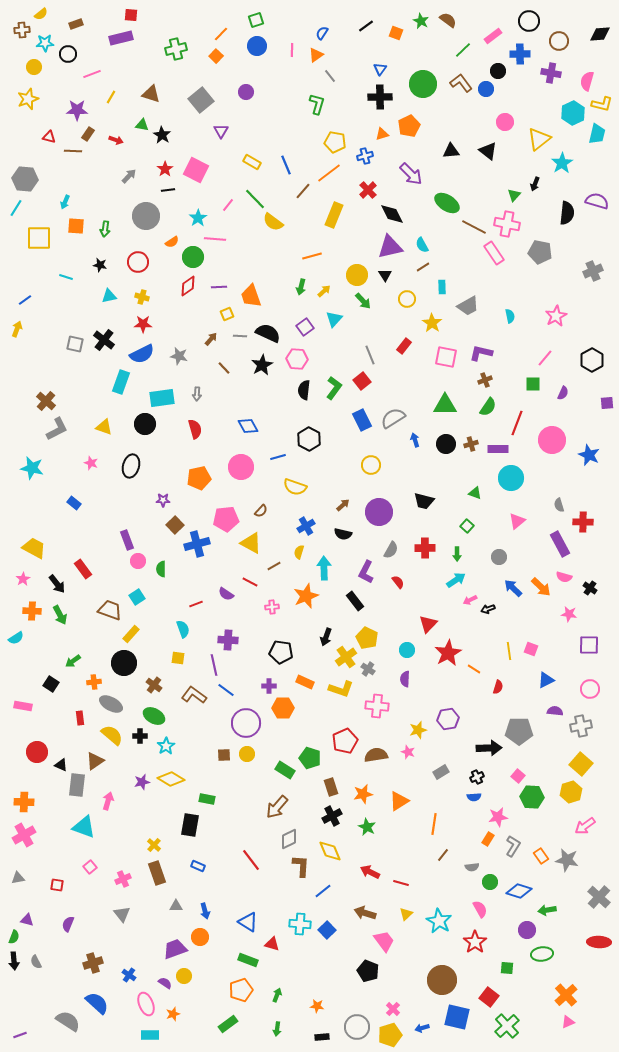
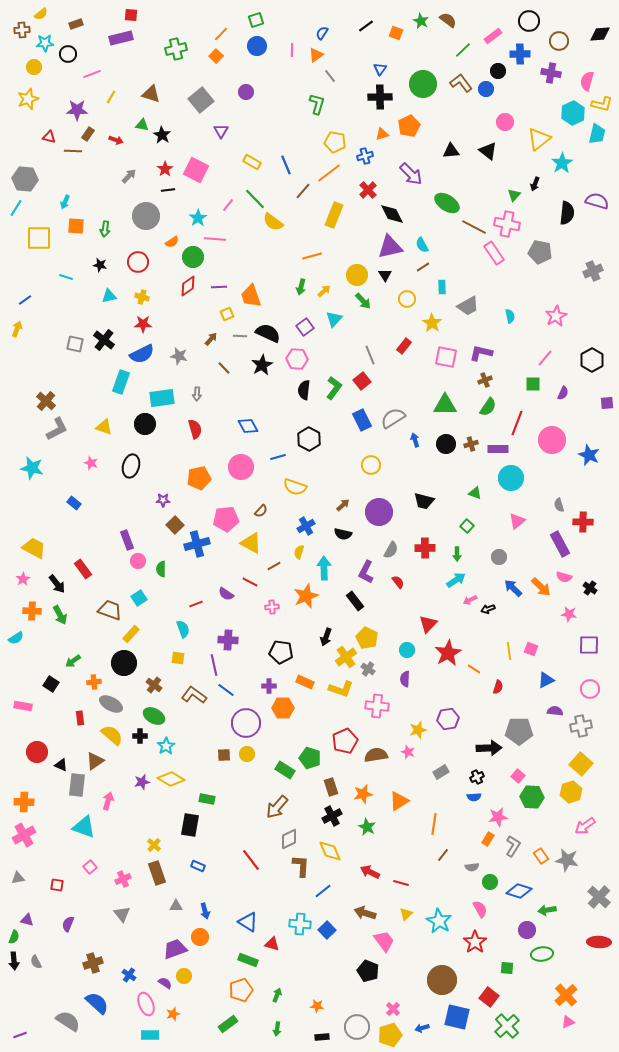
cyan square at (137, 597): moved 2 px right, 1 px down
